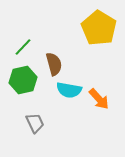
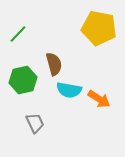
yellow pentagon: rotated 20 degrees counterclockwise
green line: moved 5 px left, 13 px up
orange arrow: rotated 15 degrees counterclockwise
